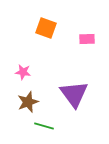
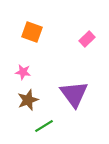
orange square: moved 14 px left, 4 px down
pink rectangle: rotated 42 degrees counterclockwise
brown star: moved 2 px up
green line: rotated 48 degrees counterclockwise
